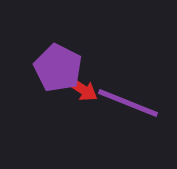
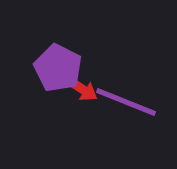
purple line: moved 2 px left, 1 px up
